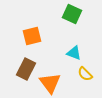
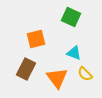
green square: moved 1 px left, 3 px down
orange square: moved 4 px right, 3 px down
orange triangle: moved 7 px right, 5 px up
